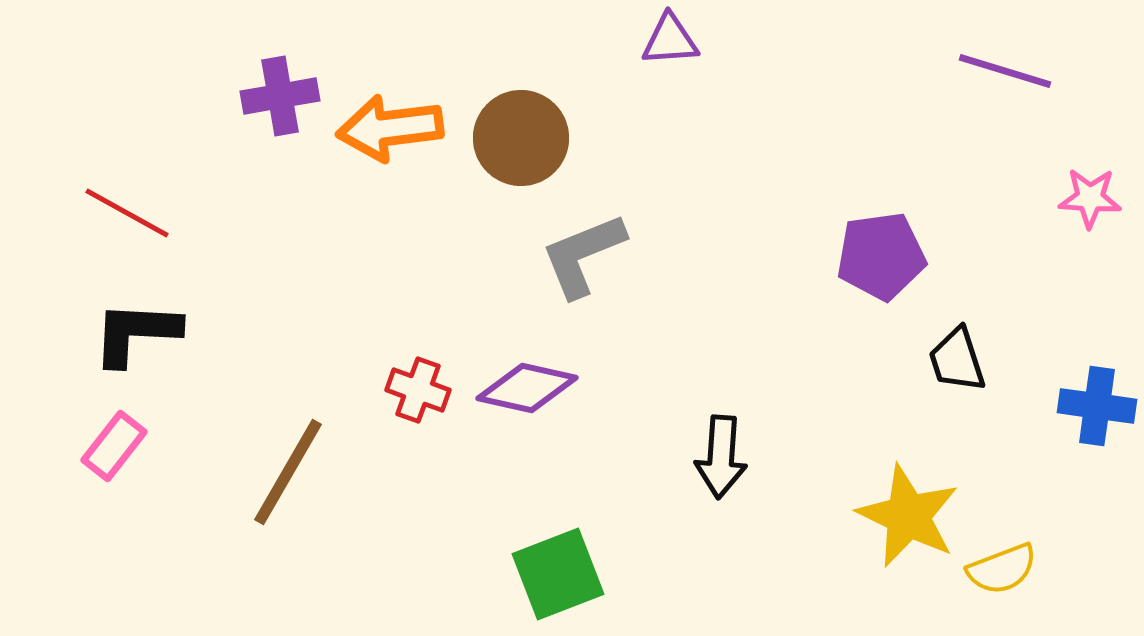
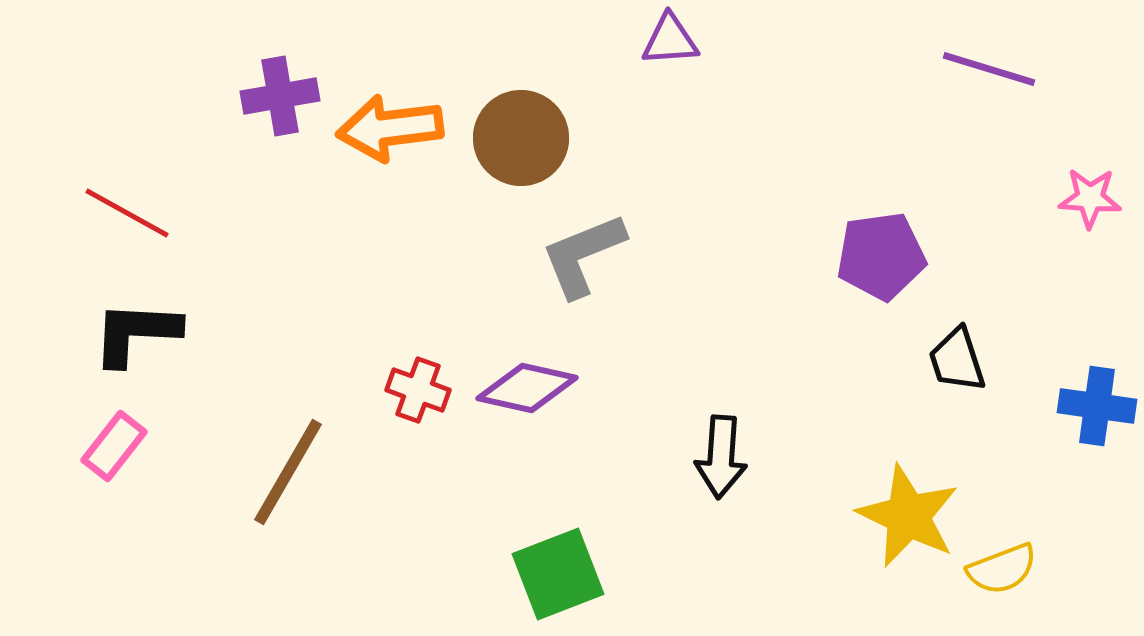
purple line: moved 16 px left, 2 px up
